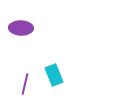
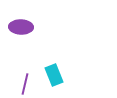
purple ellipse: moved 1 px up
